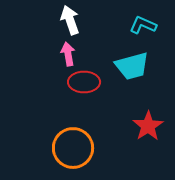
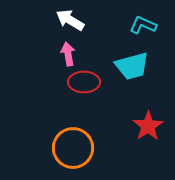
white arrow: rotated 40 degrees counterclockwise
